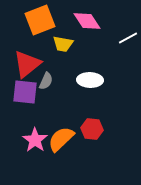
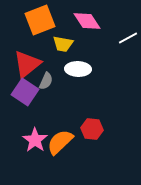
white ellipse: moved 12 px left, 11 px up
purple square: rotated 28 degrees clockwise
orange semicircle: moved 1 px left, 3 px down
